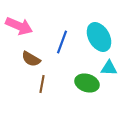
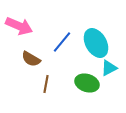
cyan ellipse: moved 3 px left, 6 px down
blue line: rotated 20 degrees clockwise
cyan triangle: rotated 30 degrees counterclockwise
brown line: moved 4 px right
